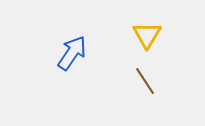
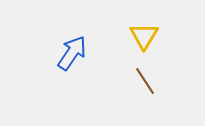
yellow triangle: moved 3 px left, 1 px down
